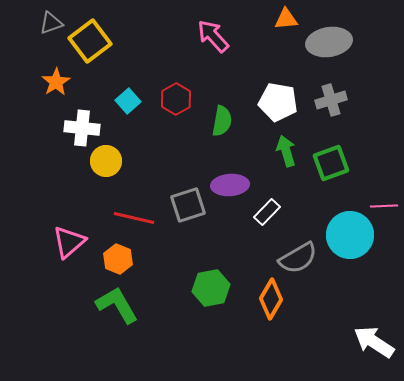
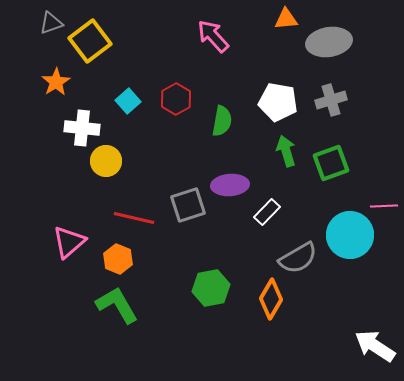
white arrow: moved 1 px right, 4 px down
